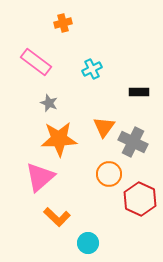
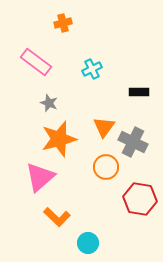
orange star: rotated 12 degrees counterclockwise
orange circle: moved 3 px left, 7 px up
red hexagon: rotated 16 degrees counterclockwise
